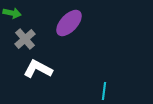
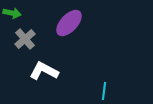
white L-shape: moved 6 px right, 2 px down
